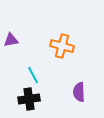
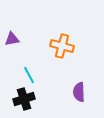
purple triangle: moved 1 px right, 1 px up
cyan line: moved 4 px left
black cross: moved 5 px left; rotated 10 degrees counterclockwise
